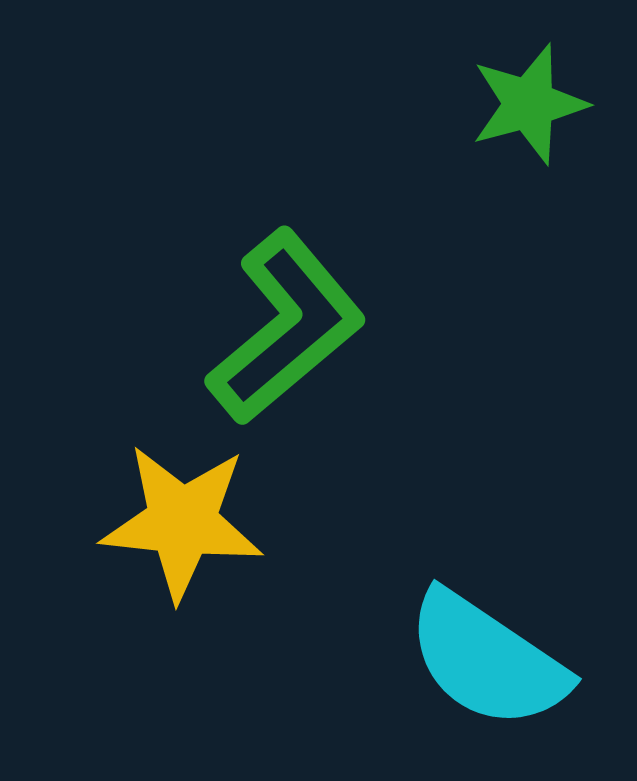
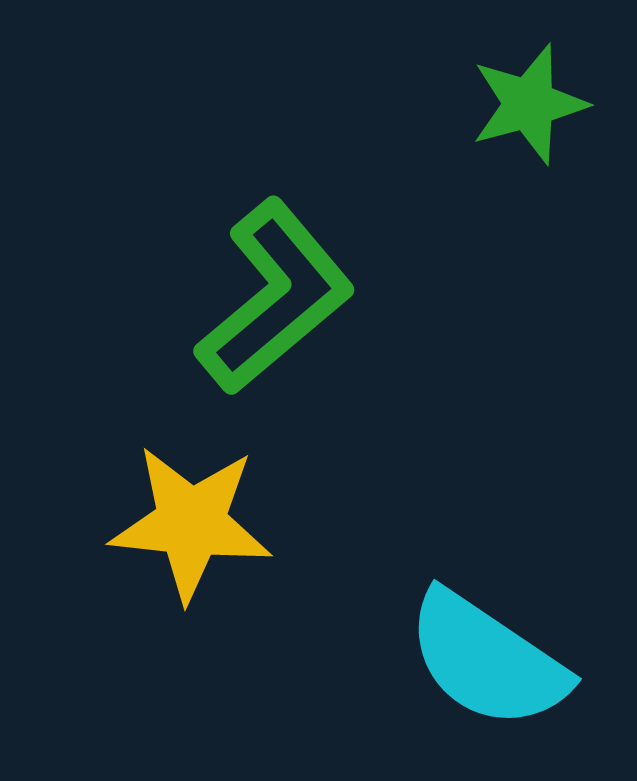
green L-shape: moved 11 px left, 30 px up
yellow star: moved 9 px right, 1 px down
